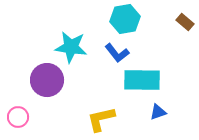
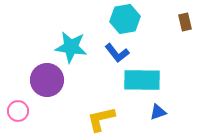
brown rectangle: rotated 36 degrees clockwise
pink circle: moved 6 px up
